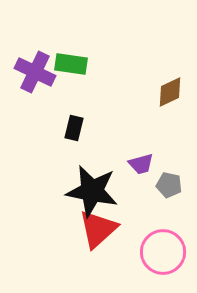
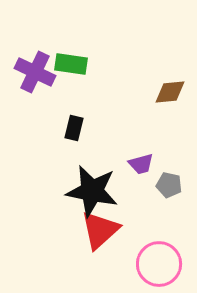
brown diamond: rotated 20 degrees clockwise
red triangle: moved 2 px right, 1 px down
pink circle: moved 4 px left, 12 px down
